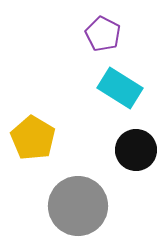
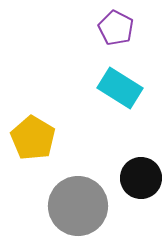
purple pentagon: moved 13 px right, 6 px up
black circle: moved 5 px right, 28 px down
